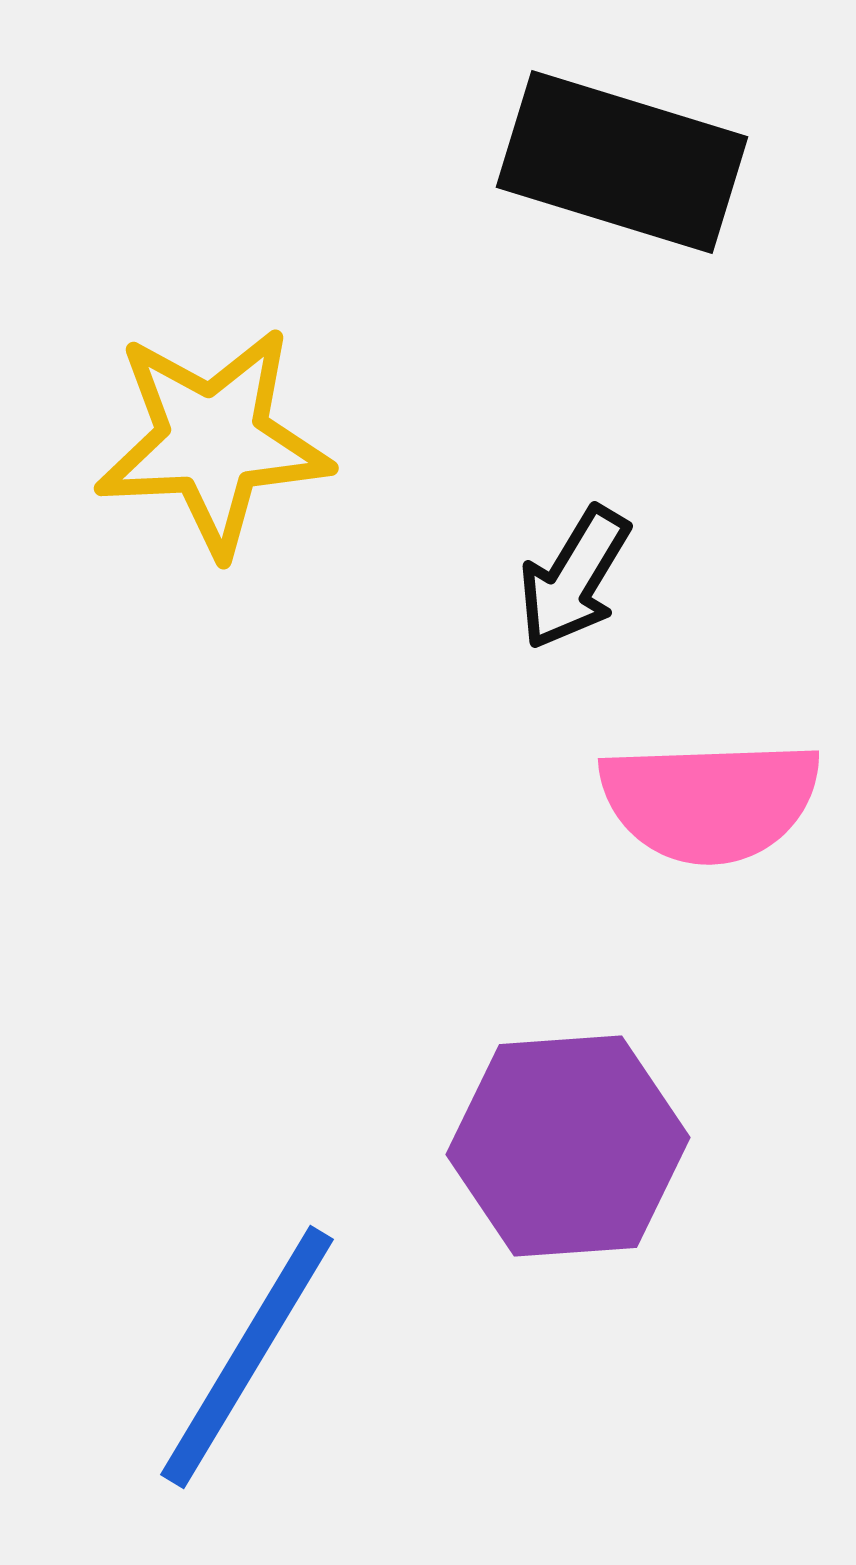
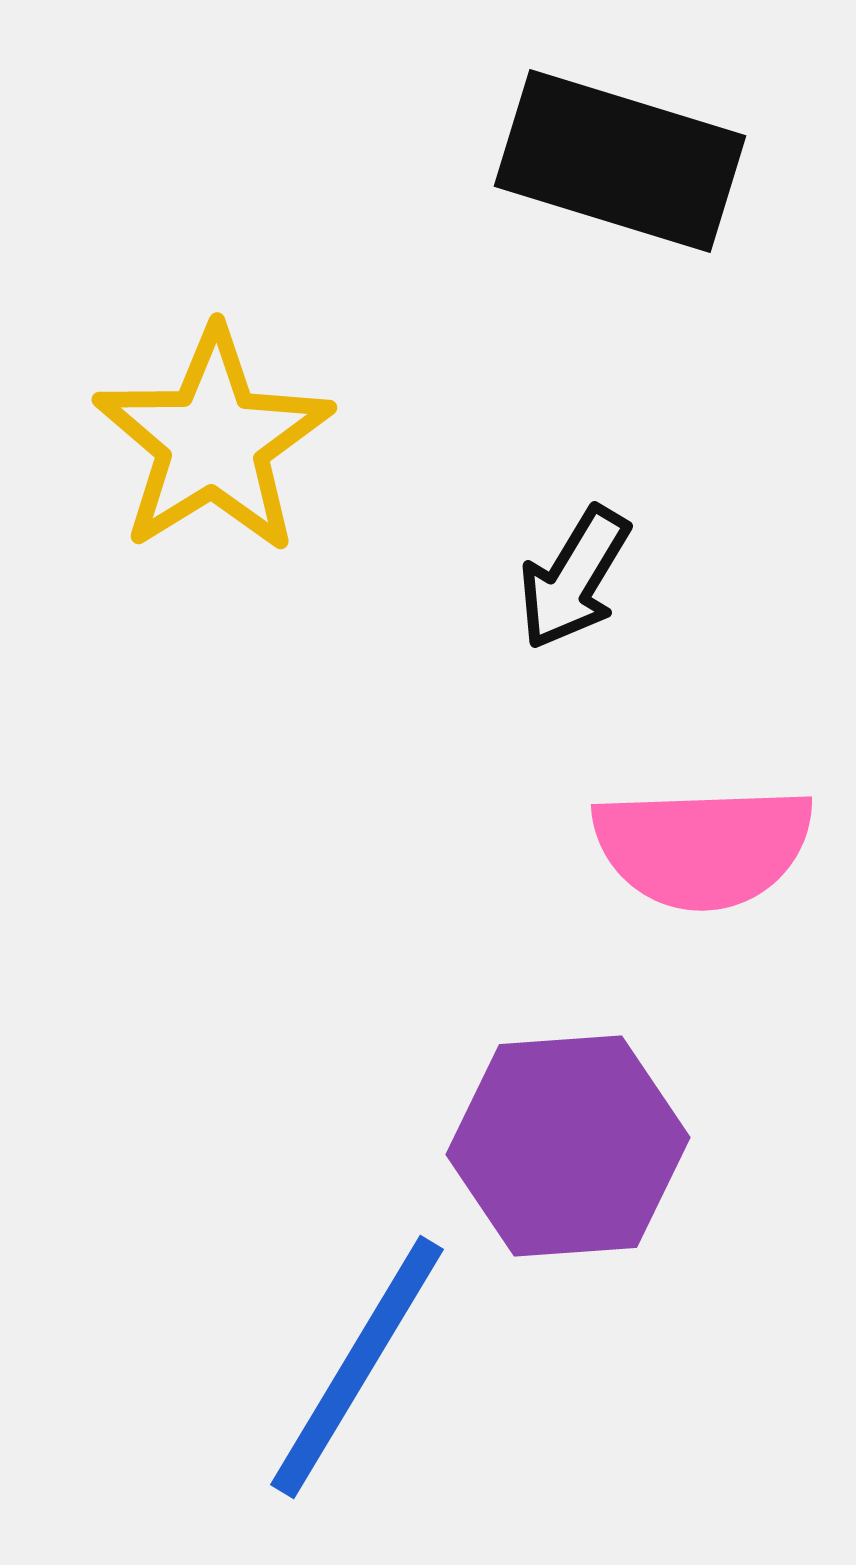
black rectangle: moved 2 px left, 1 px up
yellow star: rotated 29 degrees counterclockwise
pink semicircle: moved 7 px left, 46 px down
blue line: moved 110 px right, 10 px down
